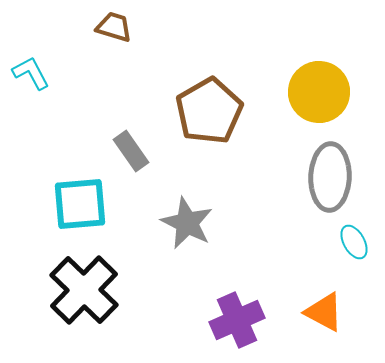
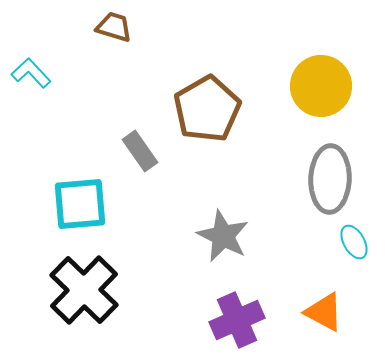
cyan L-shape: rotated 15 degrees counterclockwise
yellow circle: moved 2 px right, 6 px up
brown pentagon: moved 2 px left, 2 px up
gray rectangle: moved 9 px right
gray ellipse: moved 2 px down
gray star: moved 36 px right, 13 px down
